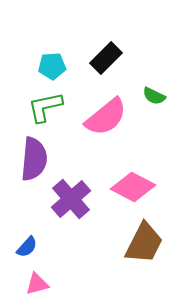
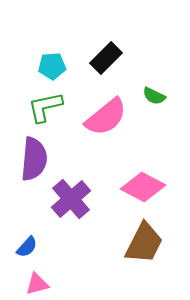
pink diamond: moved 10 px right
